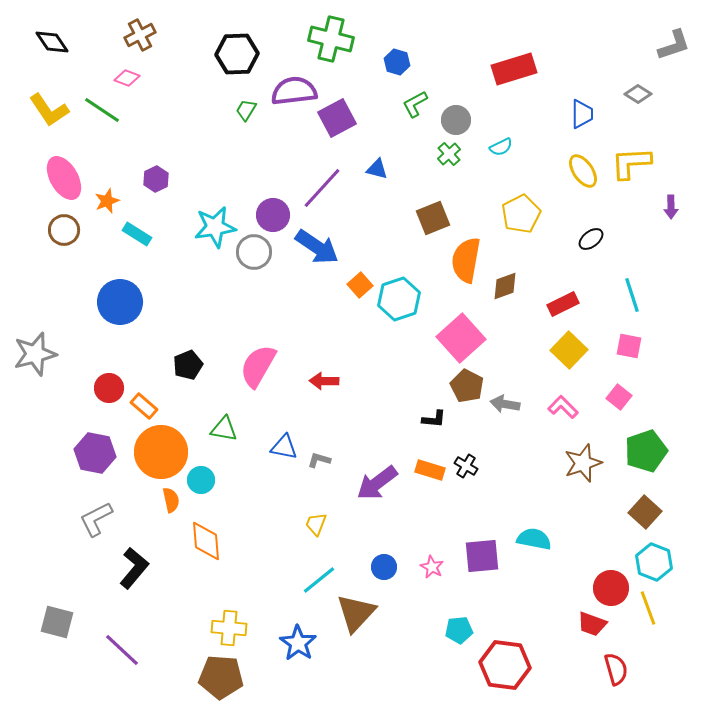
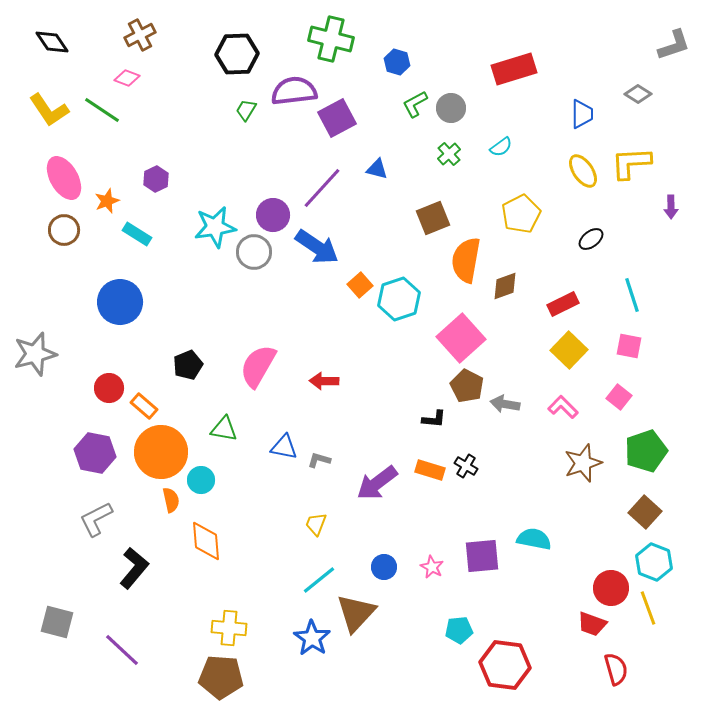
gray circle at (456, 120): moved 5 px left, 12 px up
cyan semicircle at (501, 147): rotated 10 degrees counterclockwise
blue star at (298, 643): moved 14 px right, 5 px up
